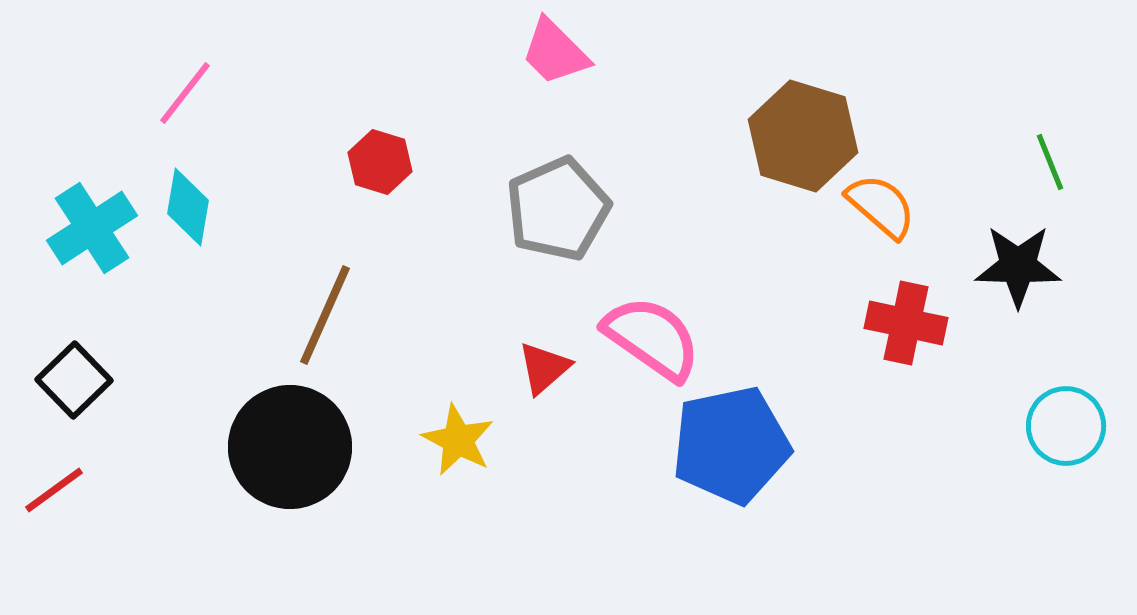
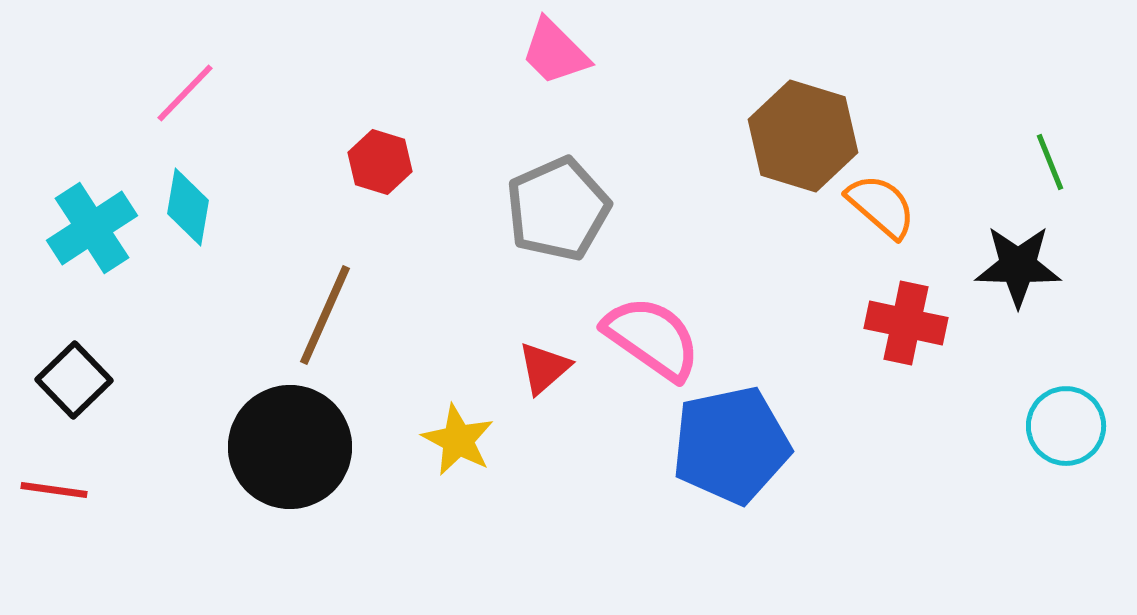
pink line: rotated 6 degrees clockwise
red line: rotated 44 degrees clockwise
